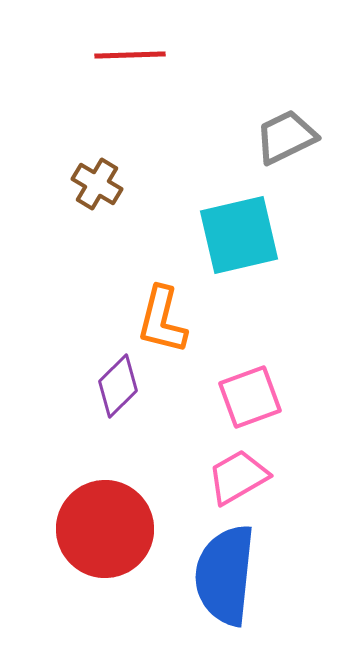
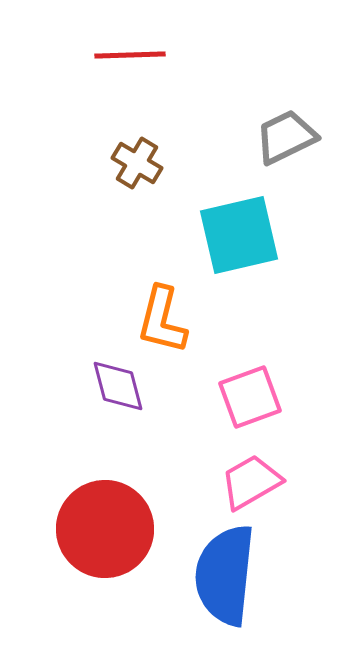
brown cross: moved 40 px right, 21 px up
purple diamond: rotated 60 degrees counterclockwise
pink trapezoid: moved 13 px right, 5 px down
